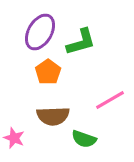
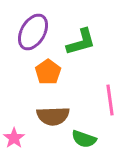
purple ellipse: moved 7 px left
pink line: rotated 68 degrees counterclockwise
pink star: rotated 15 degrees clockwise
